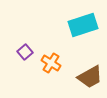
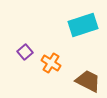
brown trapezoid: moved 2 px left, 4 px down; rotated 124 degrees counterclockwise
